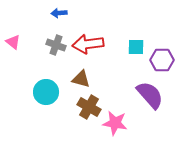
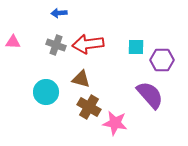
pink triangle: rotated 35 degrees counterclockwise
